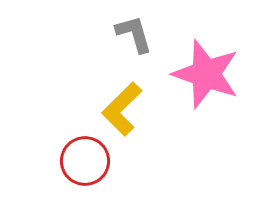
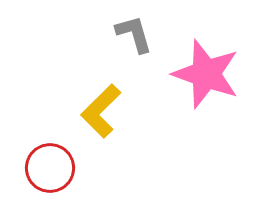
yellow L-shape: moved 21 px left, 2 px down
red circle: moved 35 px left, 7 px down
